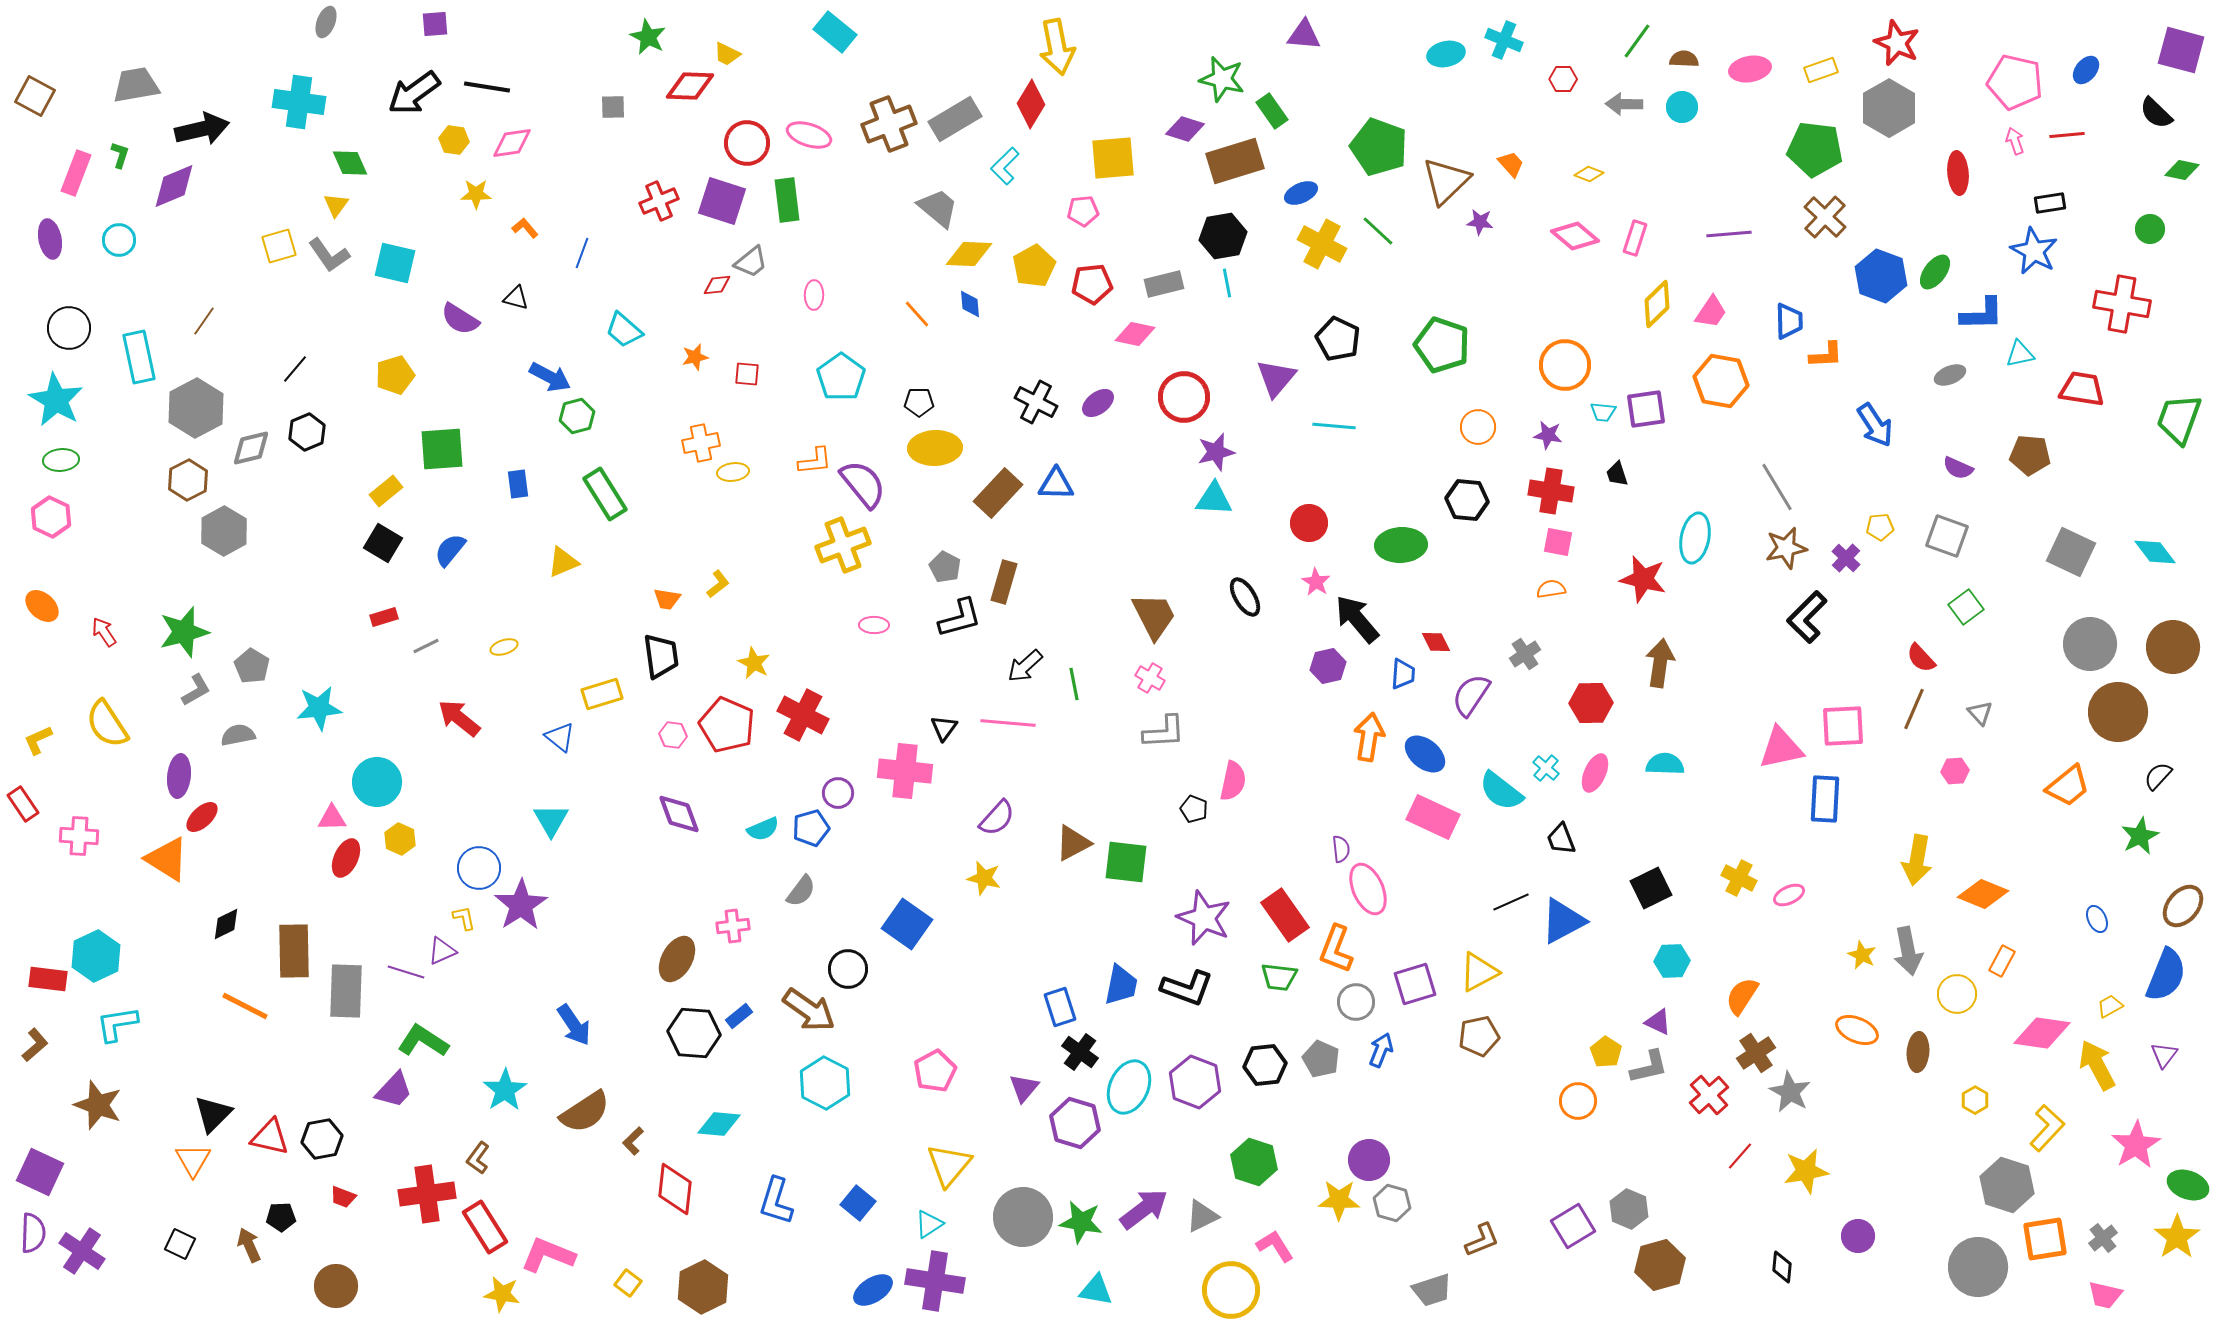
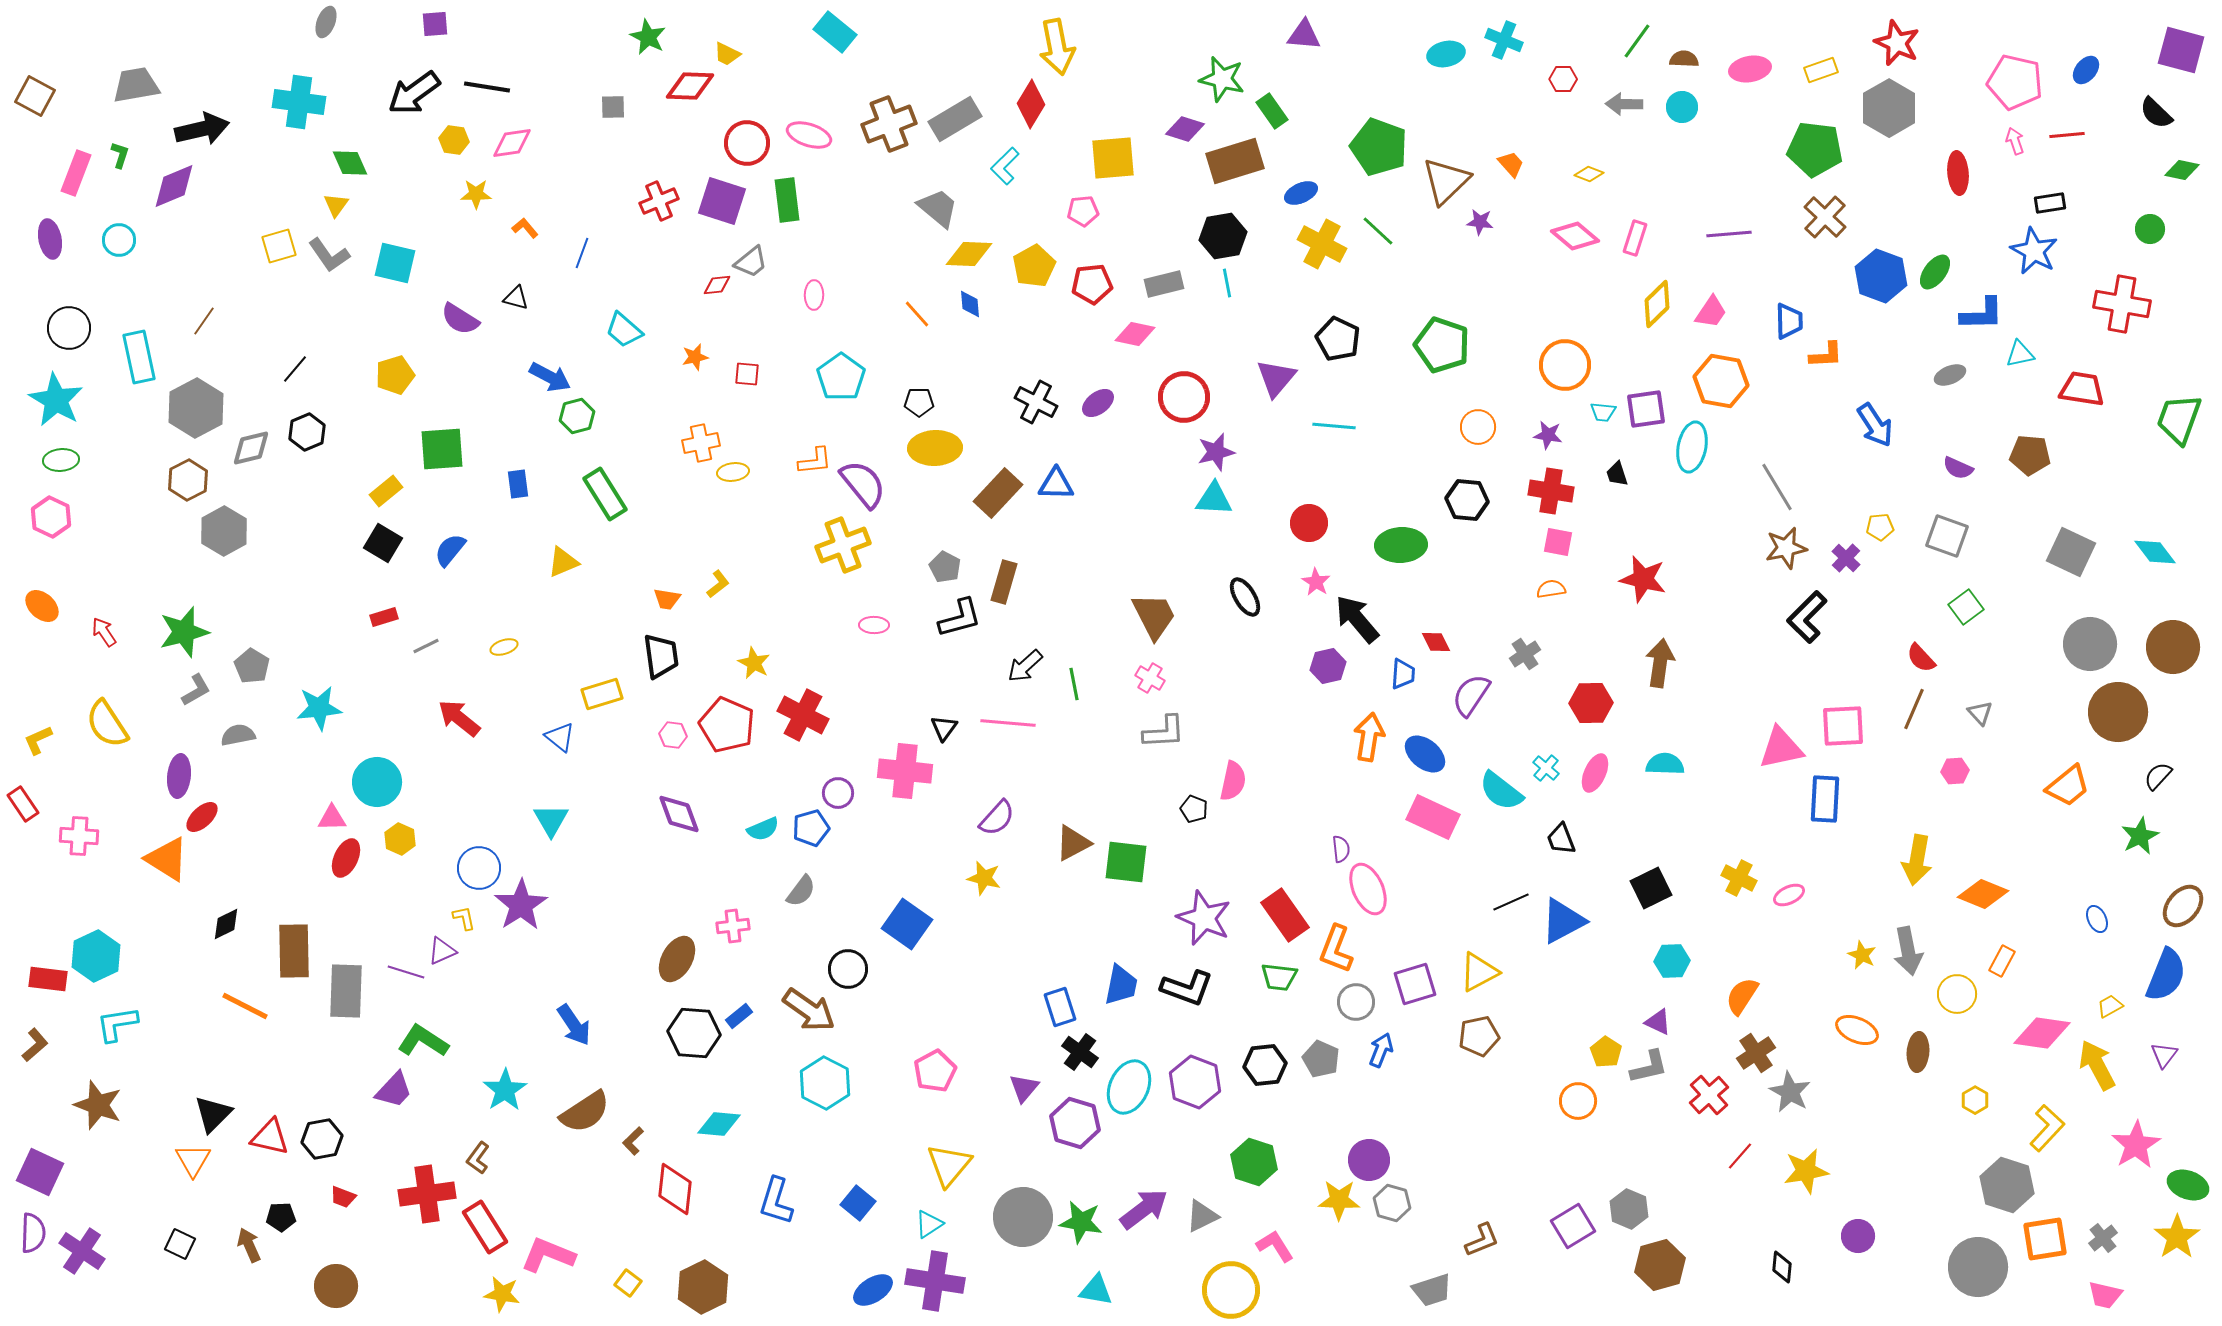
cyan ellipse at (1695, 538): moved 3 px left, 91 px up
